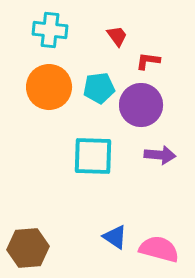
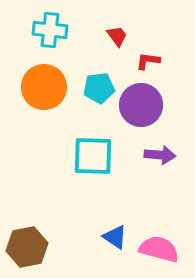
orange circle: moved 5 px left
brown hexagon: moved 1 px left, 1 px up; rotated 6 degrees counterclockwise
